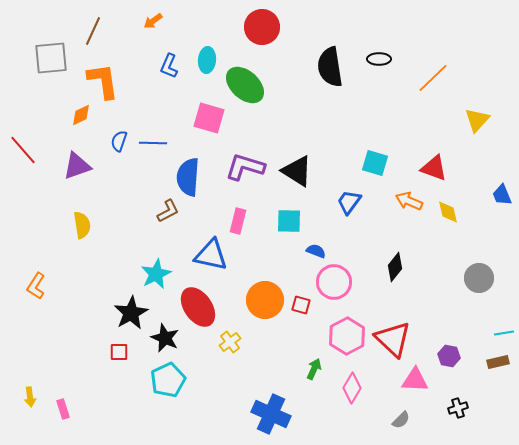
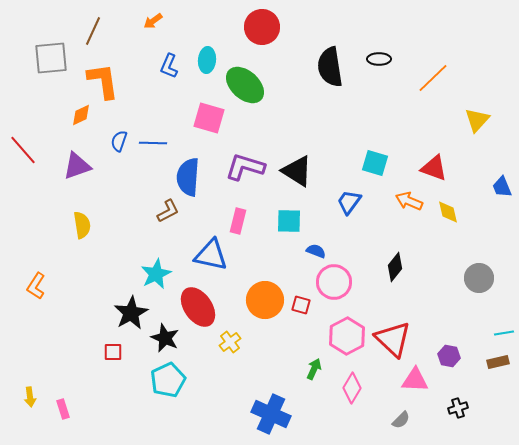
blue trapezoid at (502, 195): moved 8 px up
red square at (119, 352): moved 6 px left
